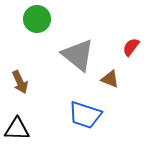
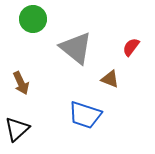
green circle: moved 4 px left
gray triangle: moved 2 px left, 7 px up
brown arrow: moved 1 px right, 1 px down
black triangle: rotated 44 degrees counterclockwise
